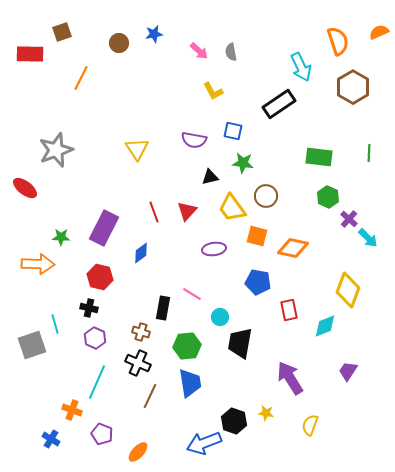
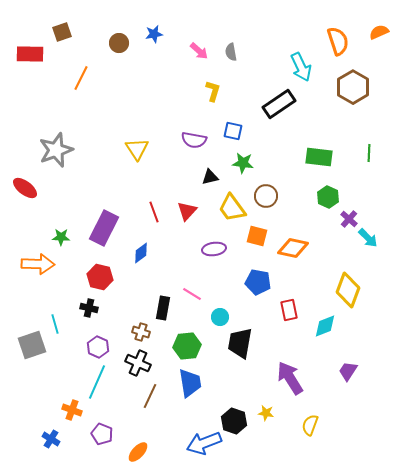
yellow L-shape at (213, 91): rotated 135 degrees counterclockwise
purple hexagon at (95, 338): moved 3 px right, 9 px down
